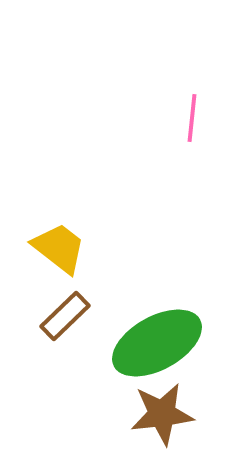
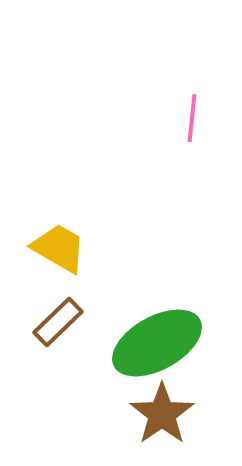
yellow trapezoid: rotated 8 degrees counterclockwise
brown rectangle: moved 7 px left, 6 px down
brown star: rotated 28 degrees counterclockwise
